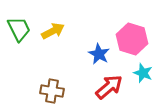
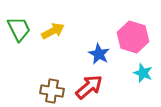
pink hexagon: moved 1 px right, 2 px up
red arrow: moved 20 px left
